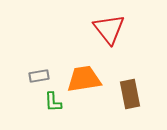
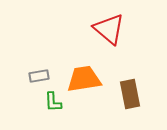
red triangle: rotated 12 degrees counterclockwise
